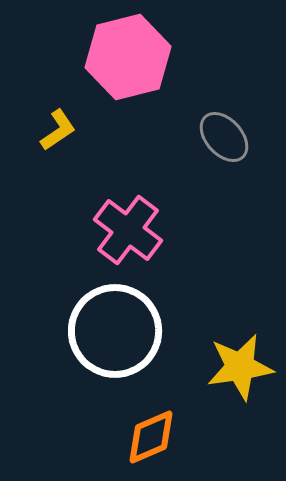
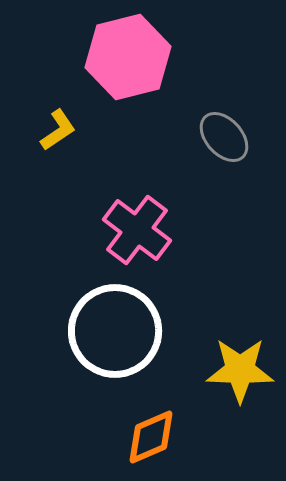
pink cross: moved 9 px right
yellow star: moved 3 px down; rotated 10 degrees clockwise
